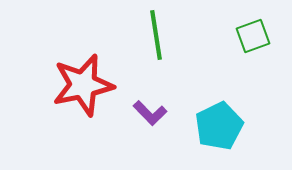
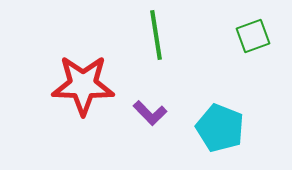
red star: rotated 14 degrees clockwise
cyan pentagon: moved 1 px right, 2 px down; rotated 24 degrees counterclockwise
